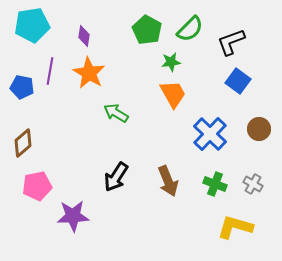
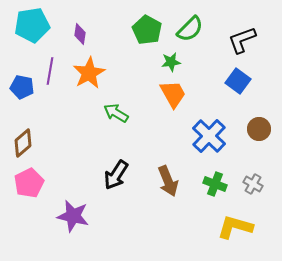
purple diamond: moved 4 px left, 2 px up
black L-shape: moved 11 px right, 2 px up
orange star: rotated 12 degrees clockwise
blue cross: moved 1 px left, 2 px down
black arrow: moved 2 px up
pink pentagon: moved 8 px left, 3 px up; rotated 16 degrees counterclockwise
purple star: rotated 16 degrees clockwise
